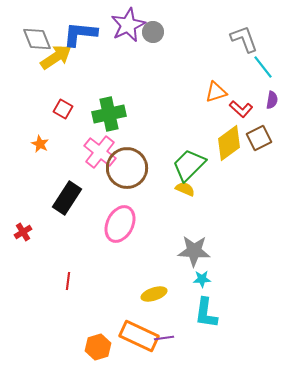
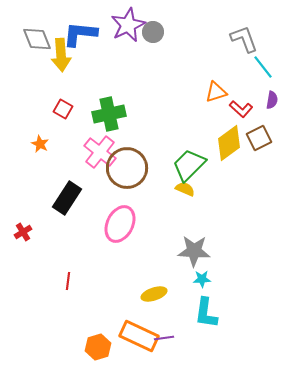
yellow arrow: moved 5 px right, 2 px up; rotated 120 degrees clockwise
